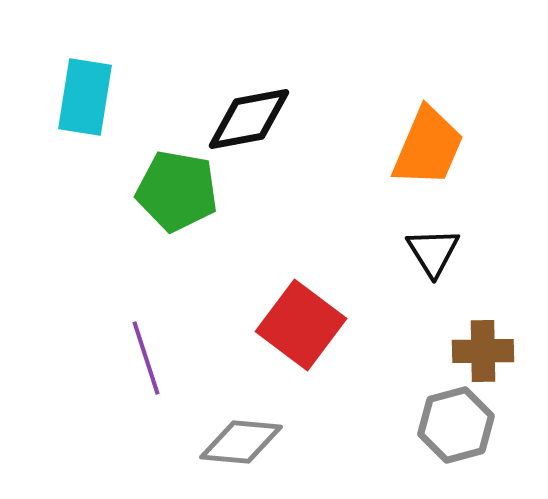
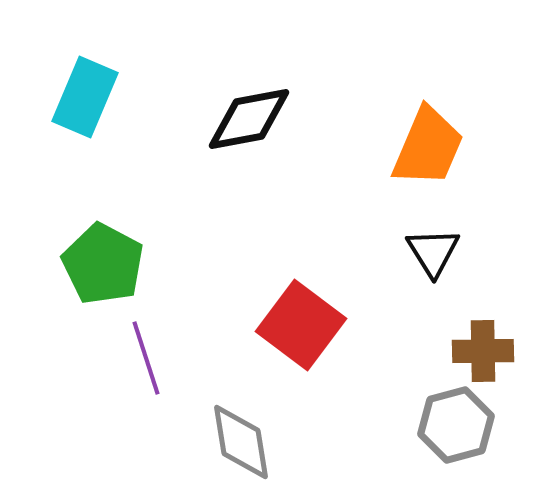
cyan rectangle: rotated 14 degrees clockwise
green pentagon: moved 74 px left, 73 px down; rotated 18 degrees clockwise
gray diamond: rotated 76 degrees clockwise
